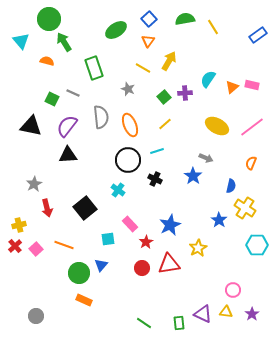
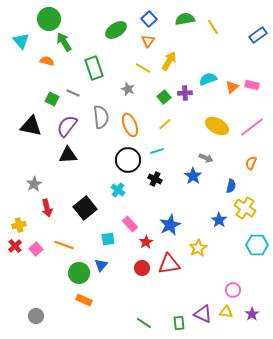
cyan semicircle at (208, 79): rotated 36 degrees clockwise
